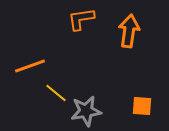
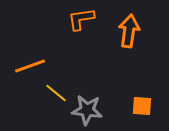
gray star: moved 1 px right, 1 px up; rotated 16 degrees clockwise
